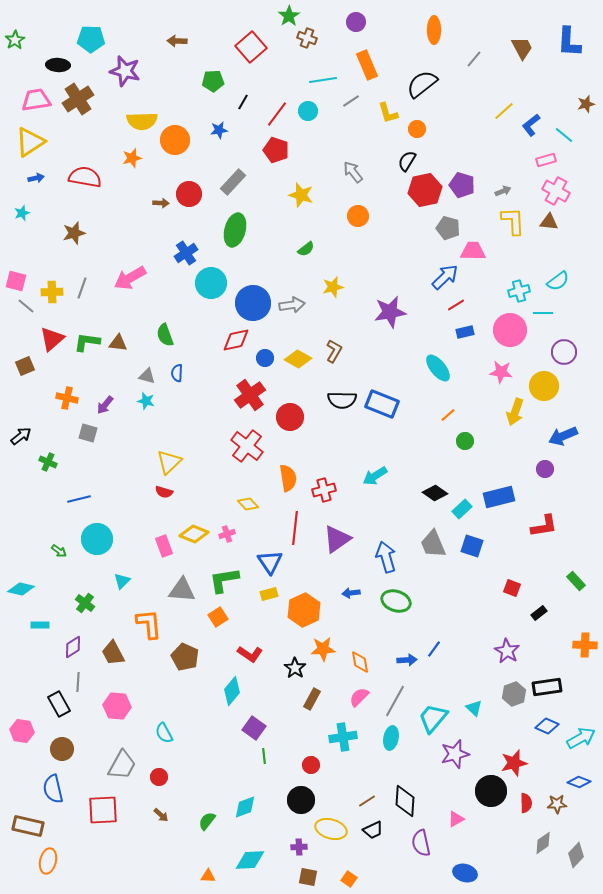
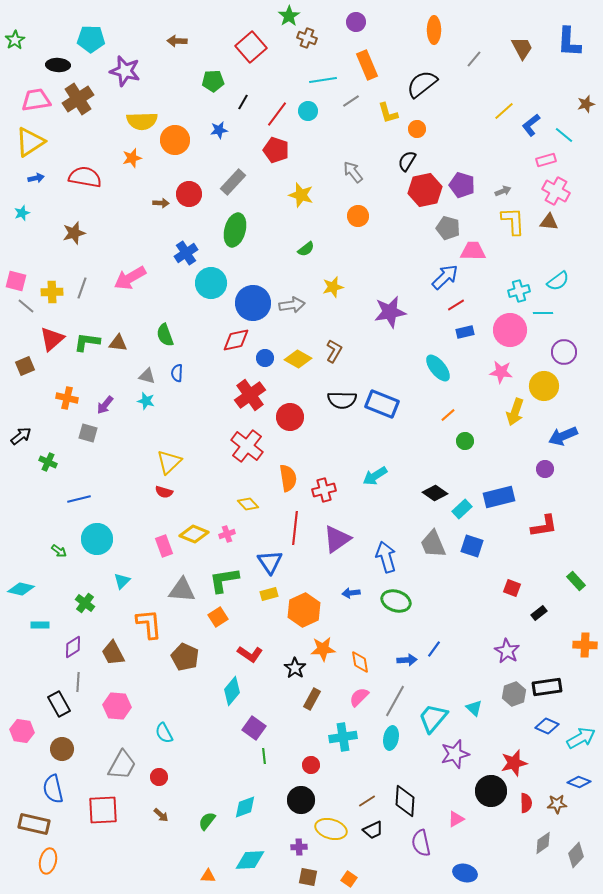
brown rectangle at (28, 826): moved 6 px right, 2 px up
